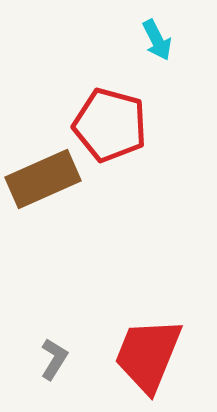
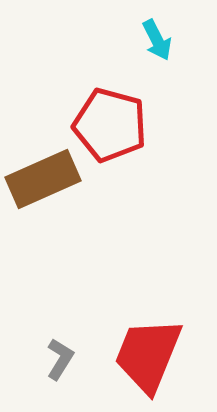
gray L-shape: moved 6 px right
